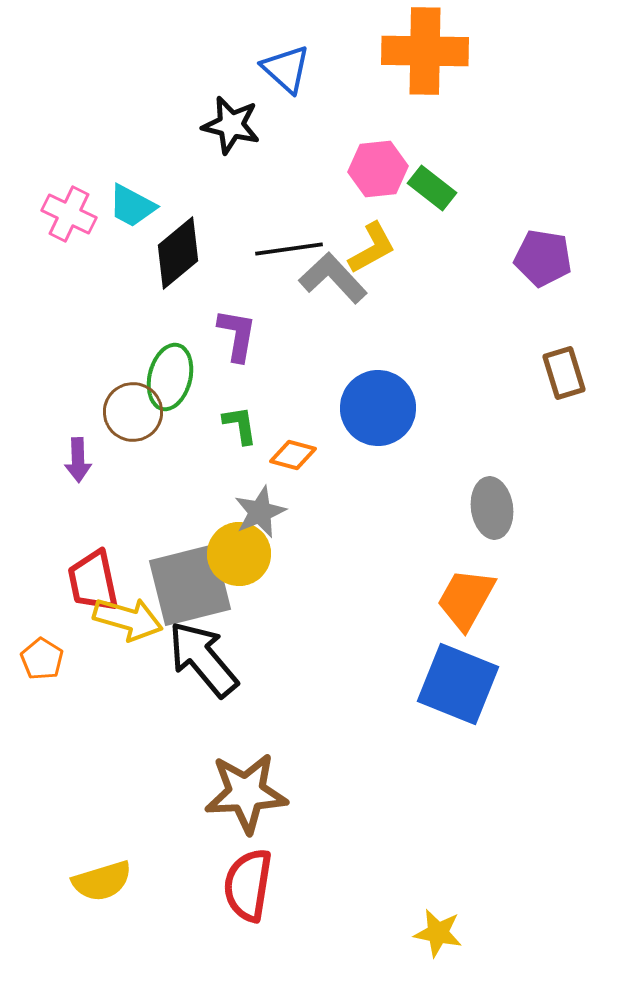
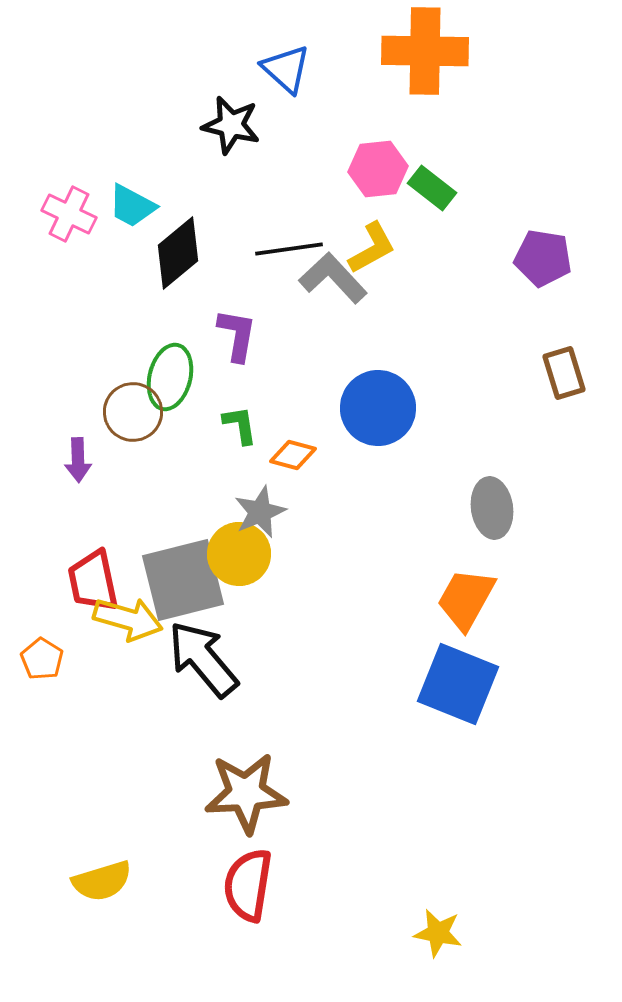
gray square: moved 7 px left, 5 px up
